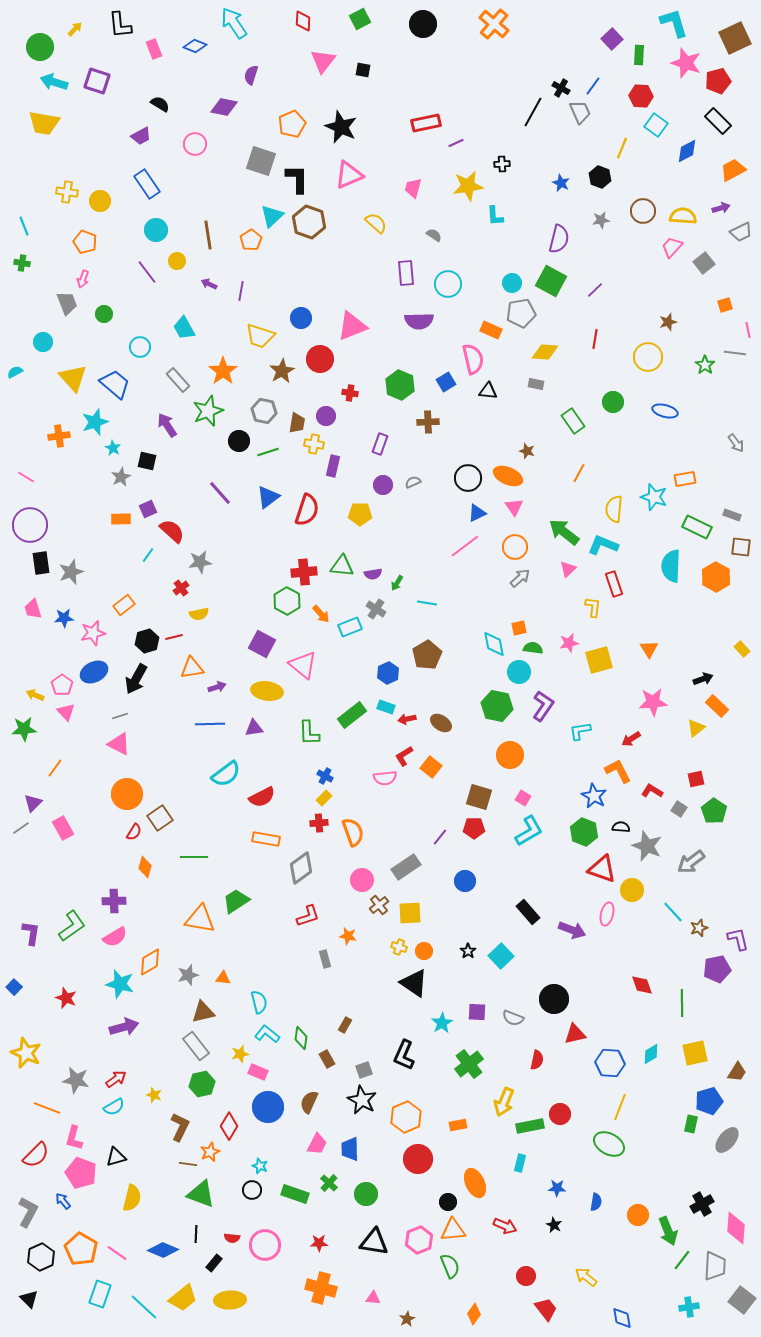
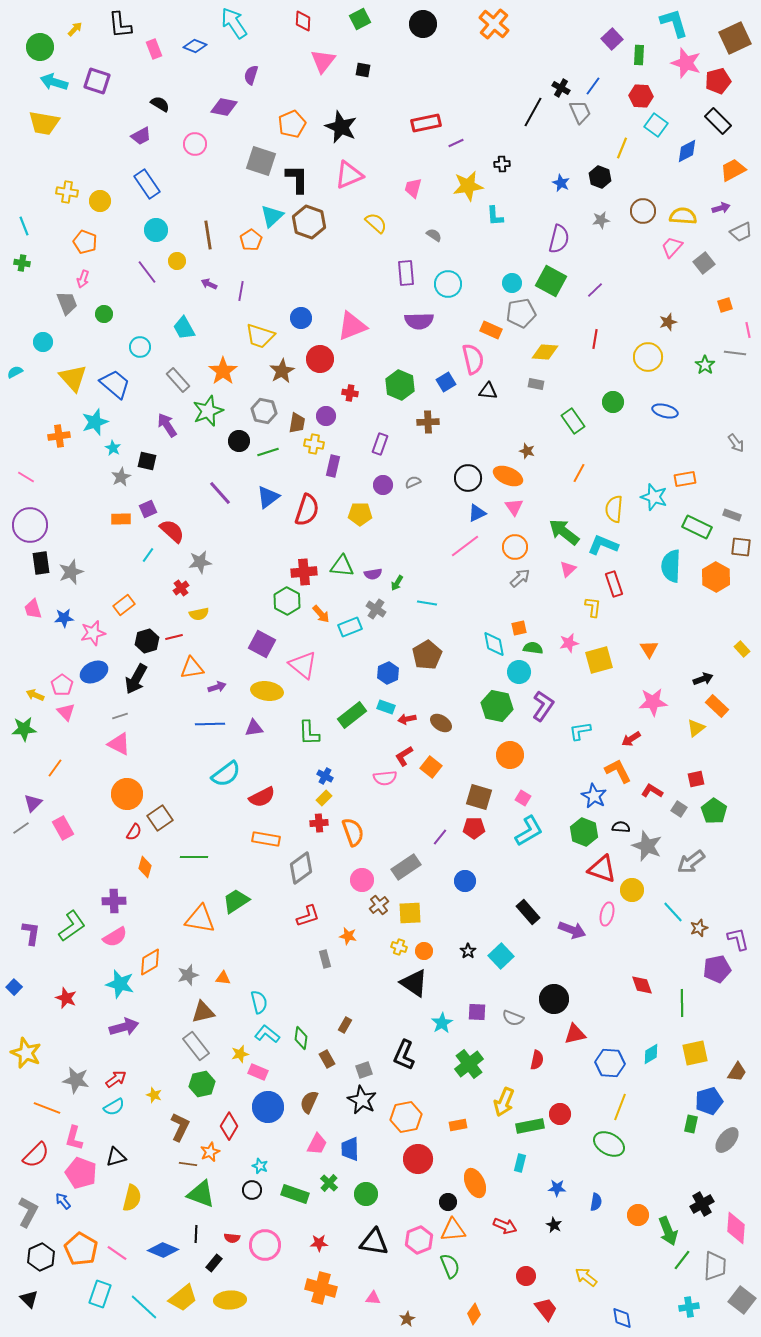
orange hexagon at (406, 1117): rotated 12 degrees clockwise
